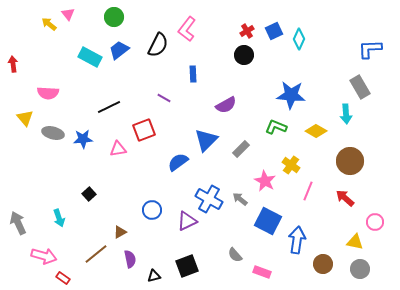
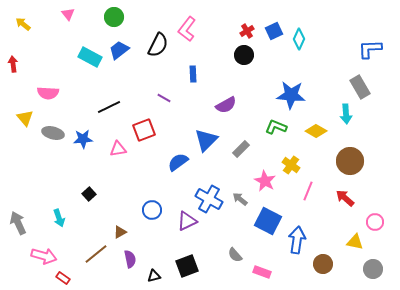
yellow arrow at (49, 24): moved 26 px left
gray circle at (360, 269): moved 13 px right
